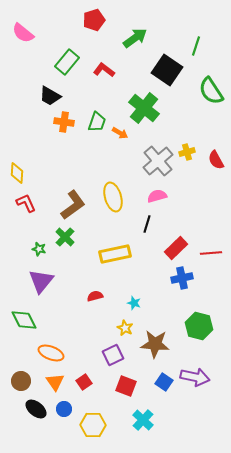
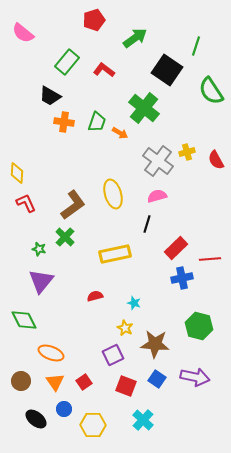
gray cross at (158, 161): rotated 12 degrees counterclockwise
yellow ellipse at (113, 197): moved 3 px up
red line at (211, 253): moved 1 px left, 6 px down
blue square at (164, 382): moved 7 px left, 3 px up
black ellipse at (36, 409): moved 10 px down
